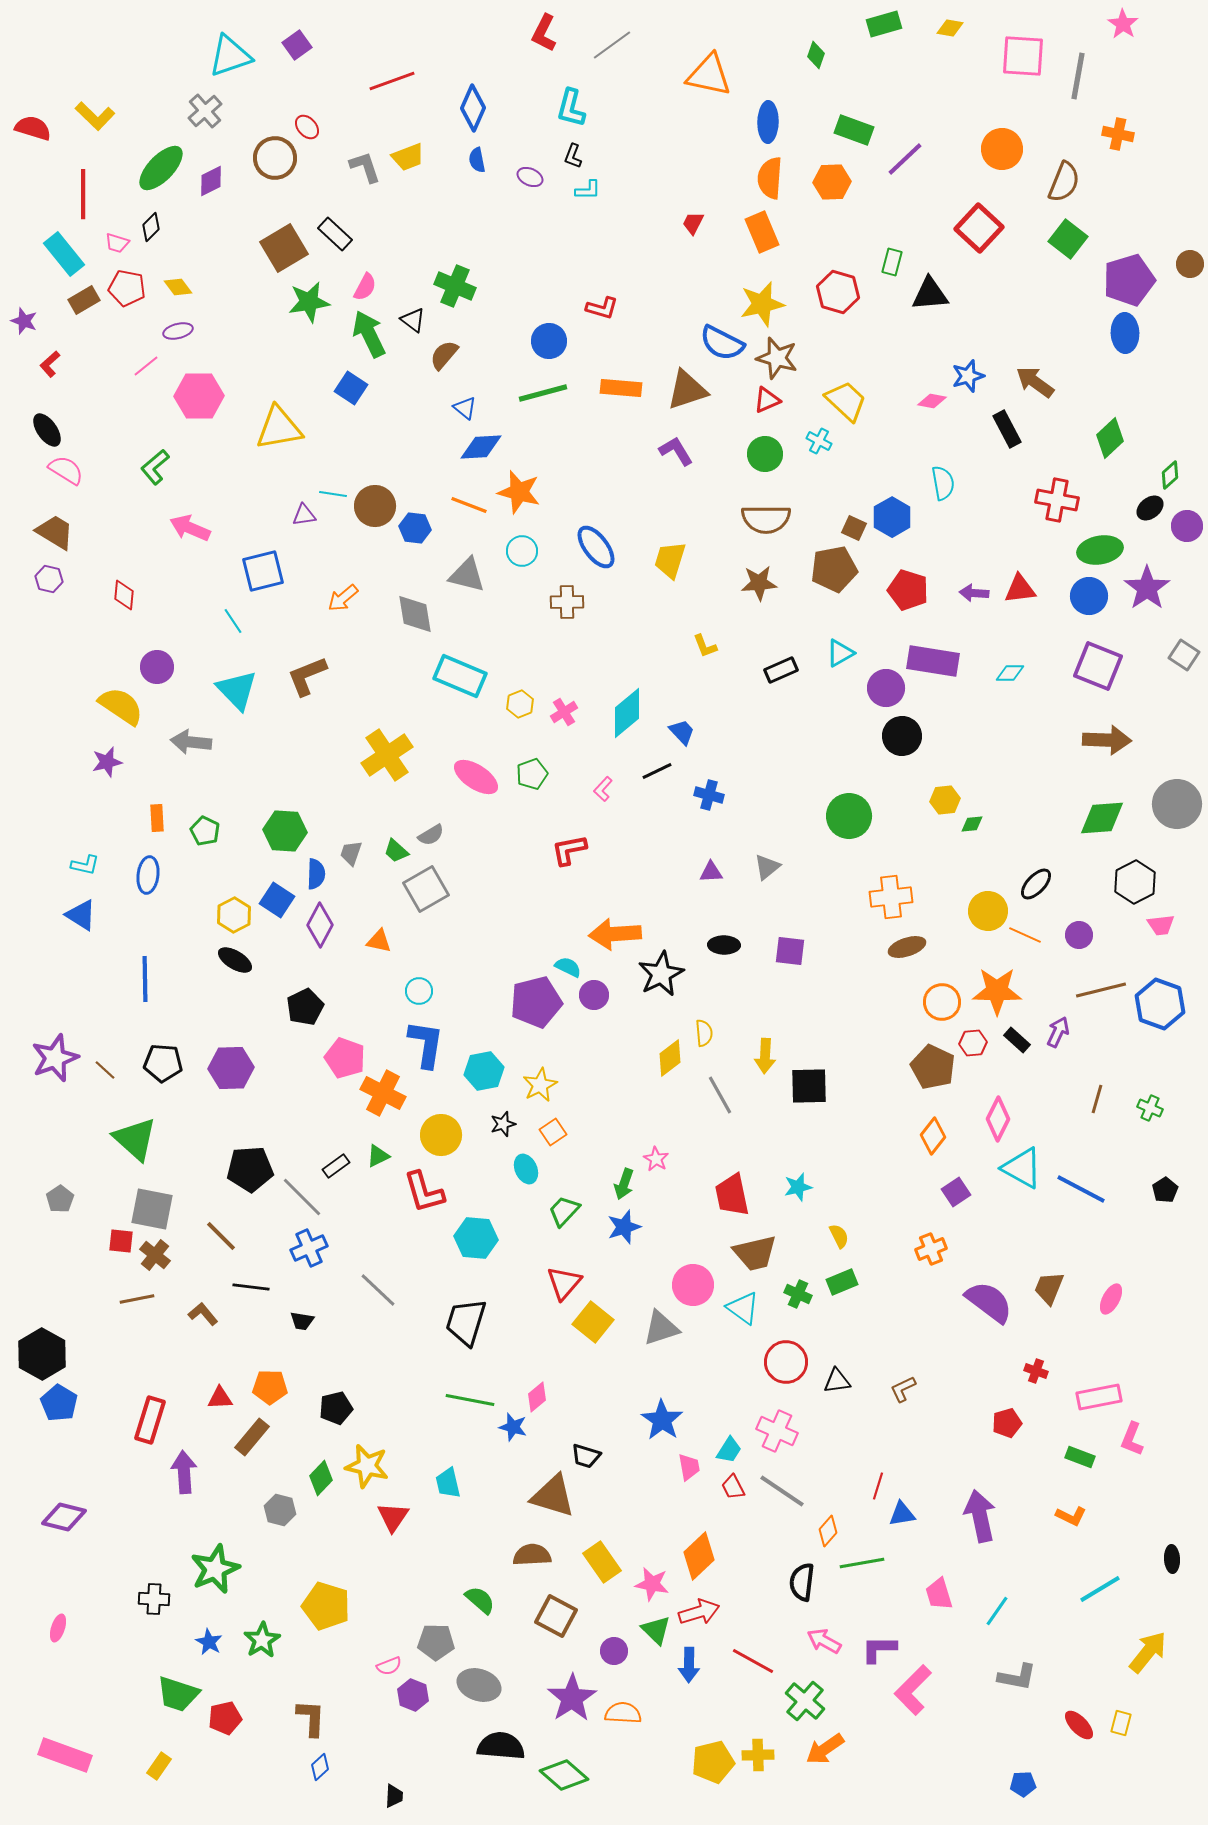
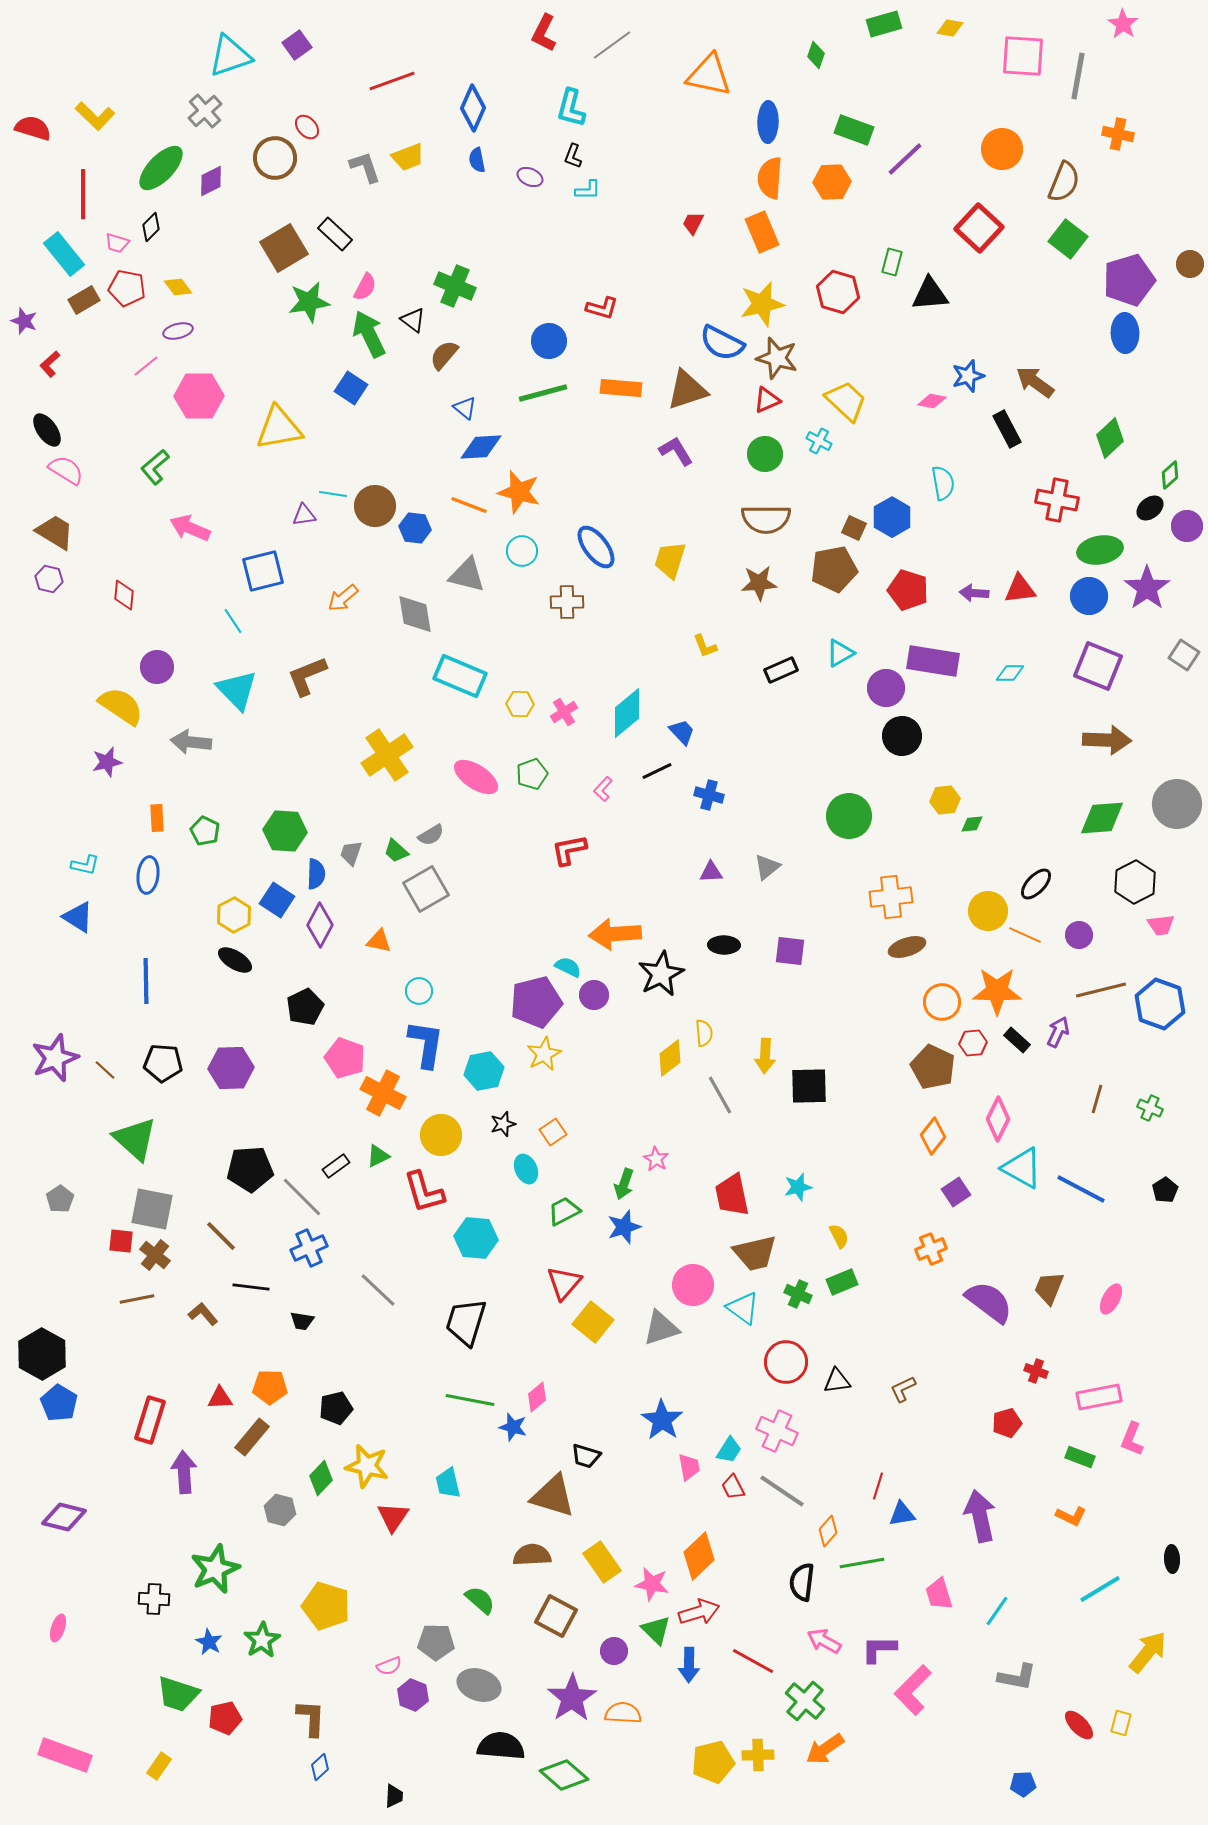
yellow hexagon at (520, 704): rotated 24 degrees clockwise
blue triangle at (81, 915): moved 3 px left, 2 px down
blue line at (145, 979): moved 1 px right, 2 px down
yellow star at (540, 1085): moved 4 px right, 31 px up
green trapezoid at (564, 1211): rotated 20 degrees clockwise
